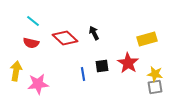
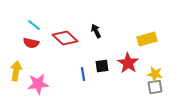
cyan line: moved 1 px right, 4 px down
black arrow: moved 2 px right, 2 px up
